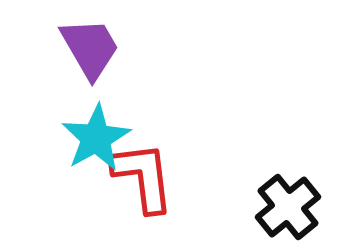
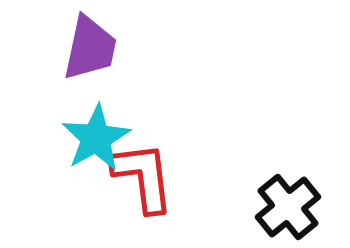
purple trapezoid: rotated 42 degrees clockwise
